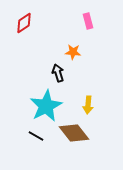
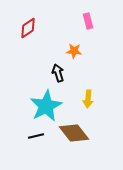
red diamond: moved 4 px right, 5 px down
orange star: moved 1 px right, 1 px up
yellow arrow: moved 6 px up
black line: rotated 42 degrees counterclockwise
